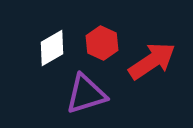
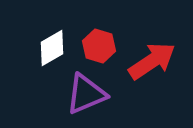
red hexagon: moved 3 px left, 3 px down; rotated 8 degrees counterclockwise
purple triangle: rotated 6 degrees counterclockwise
